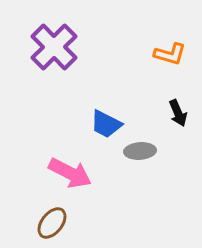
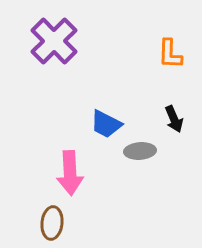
purple cross: moved 6 px up
orange L-shape: rotated 76 degrees clockwise
black arrow: moved 4 px left, 6 px down
pink arrow: rotated 60 degrees clockwise
brown ellipse: rotated 32 degrees counterclockwise
